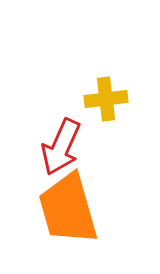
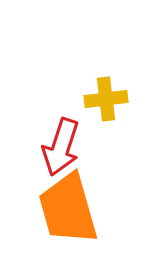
red arrow: rotated 6 degrees counterclockwise
